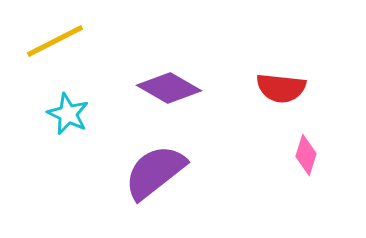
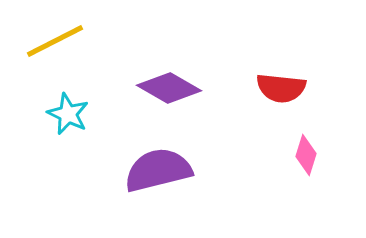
purple semicircle: moved 3 px right, 2 px up; rotated 24 degrees clockwise
